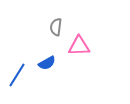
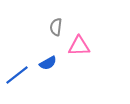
blue semicircle: moved 1 px right
blue line: rotated 20 degrees clockwise
